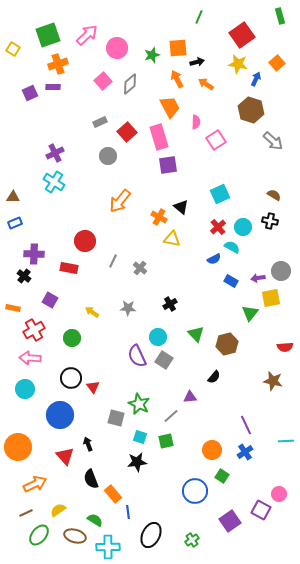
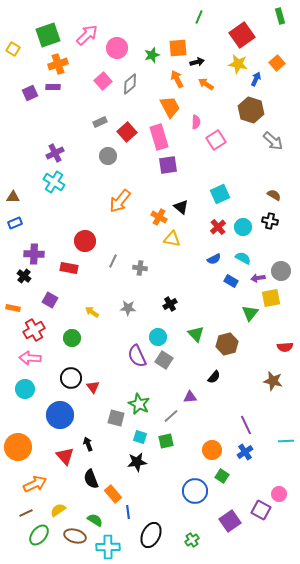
cyan semicircle at (232, 247): moved 11 px right, 11 px down
gray cross at (140, 268): rotated 32 degrees counterclockwise
